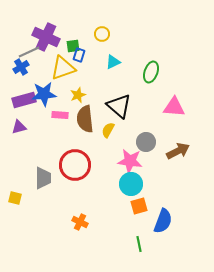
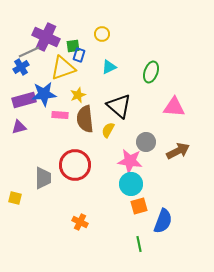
cyan triangle: moved 4 px left, 5 px down
